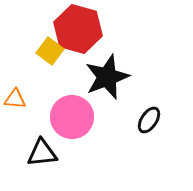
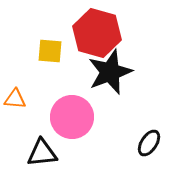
red hexagon: moved 19 px right, 4 px down
yellow square: rotated 32 degrees counterclockwise
black star: moved 3 px right, 5 px up
black ellipse: moved 23 px down
